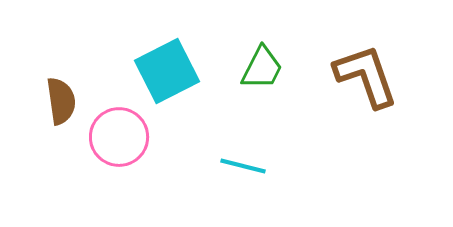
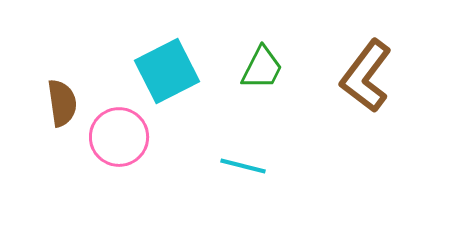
brown L-shape: rotated 124 degrees counterclockwise
brown semicircle: moved 1 px right, 2 px down
